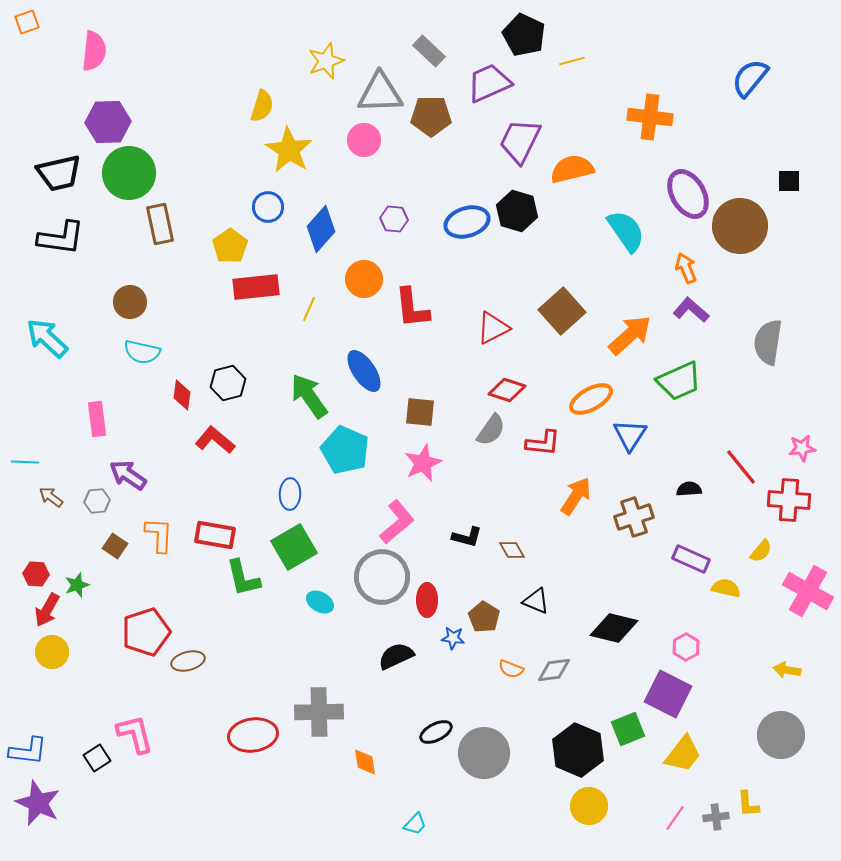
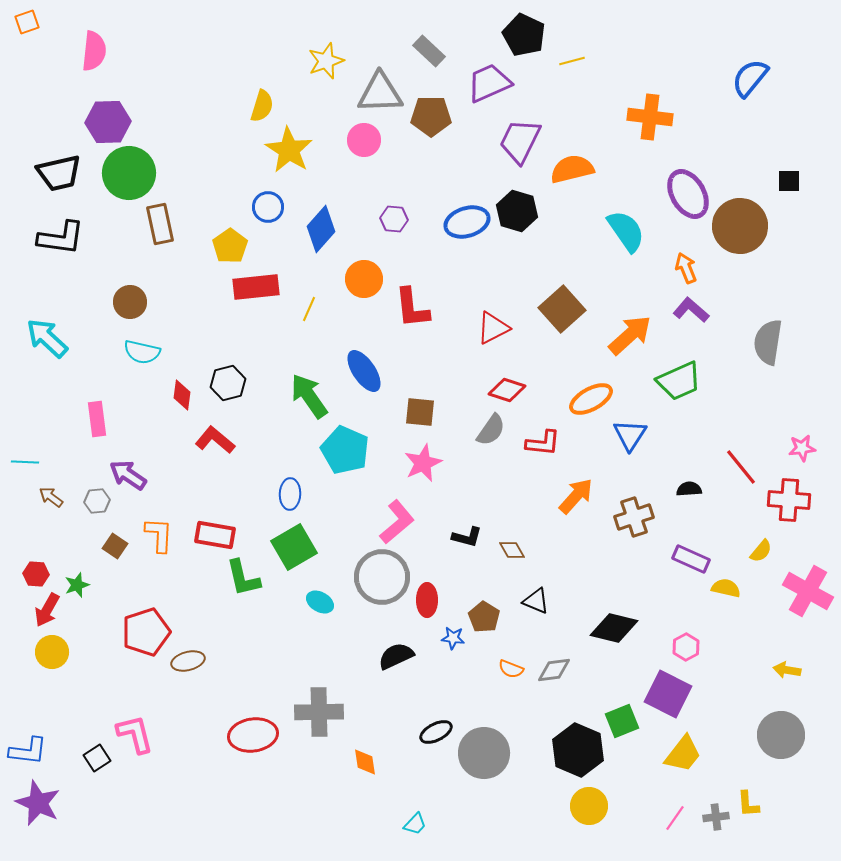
brown square at (562, 311): moved 2 px up
orange arrow at (576, 496): rotated 9 degrees clockwise
green square at (628, 729): moved 6 px left, 8 px up
